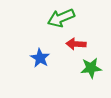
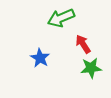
red arrow: moved 7 px right; rotated 54 degrees clockwise
